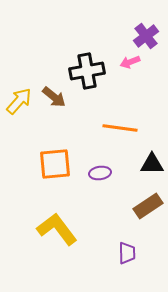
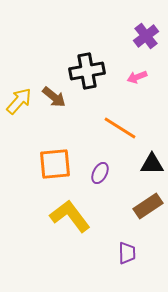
pink arrow: moved 7 px right, 15 px down
orange line: rotated 24 degrees clockwise
purple ellipse: rotated 55 degrees counterclockwise
yellow L-shape: moved 13 px right, 13 px up
